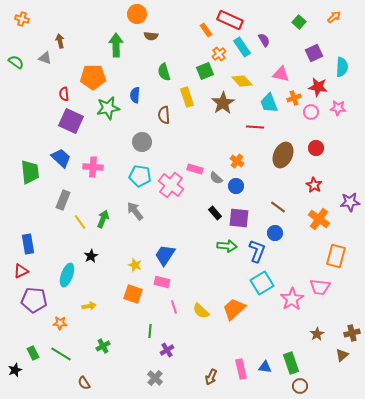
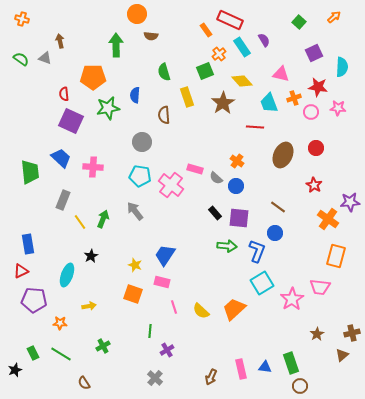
green semicircle at (16, 62): moved 5 px right, 3 px up
orange cross at (319, 219): moved 9 px right
